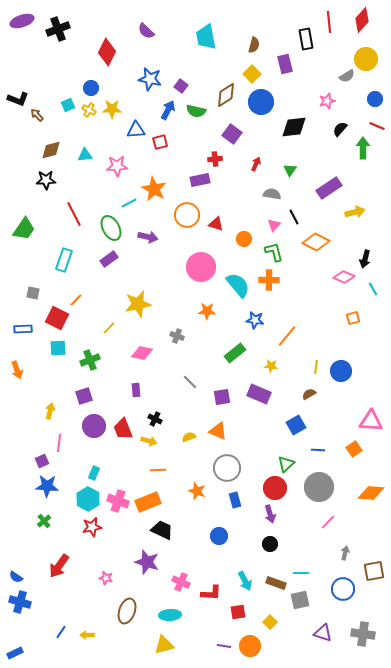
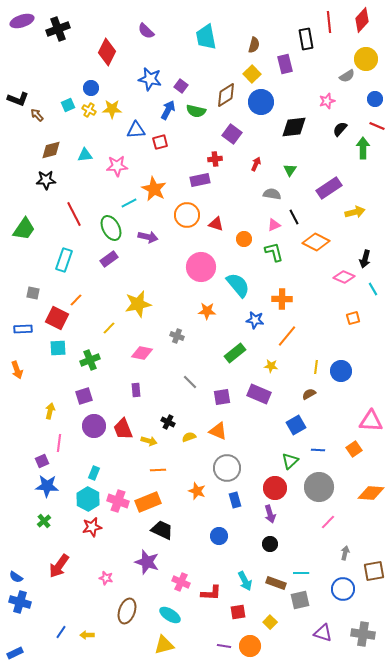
pink triangle at (274, 225): rotated 24 degrees clockwise
orange cross at (269, 280): moved 13 px right, 19 px down
black cross at (155, 419): moved 13 px right, 3 px down
green triangle at (286, 464): moved 4 px right, 3 px up
cyan ellipse at (170, 615): rotated 35 degrees clockwise
